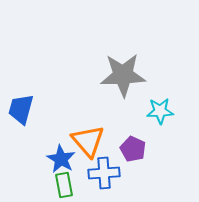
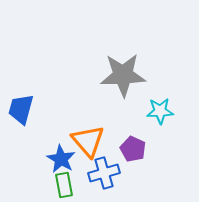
blue cross: rotated 12 degrees counterclockwise
